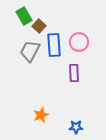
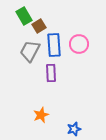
brown square: rotated 16 degrees clockwise
pink circle: moved 2 px down
purple rectangle: moved 23 px left
blue star: moved 2 px left, 2 px down; rotated 16 degrees counterclockwise
